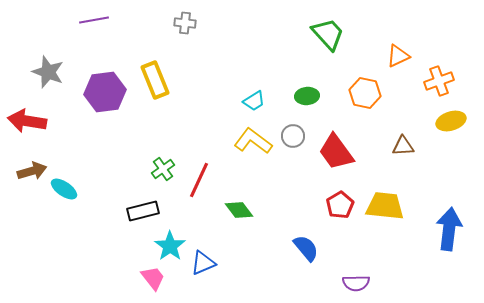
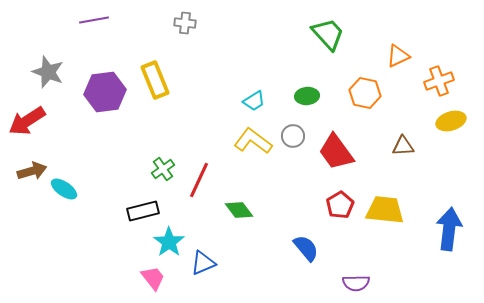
red arrow: rotated 42 degrees counterclockwise
yellow trapezoid: moved 4 px down
cyan star: moved 1 px left, 4 px up
